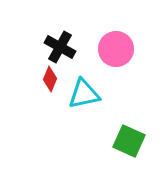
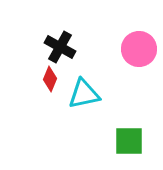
pink circle: moved 23 px right
green square: rotated 24 degrees counterclockwise
